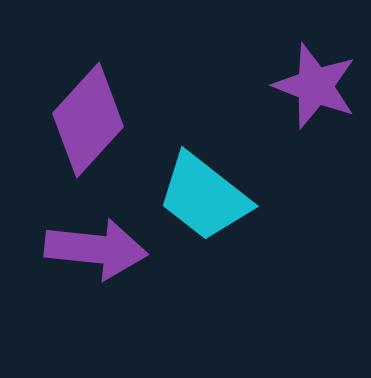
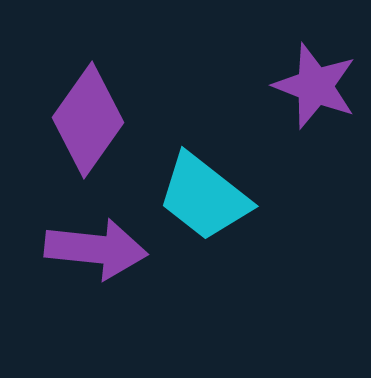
purple diamond: rotated 7 degrees counterclockwise
